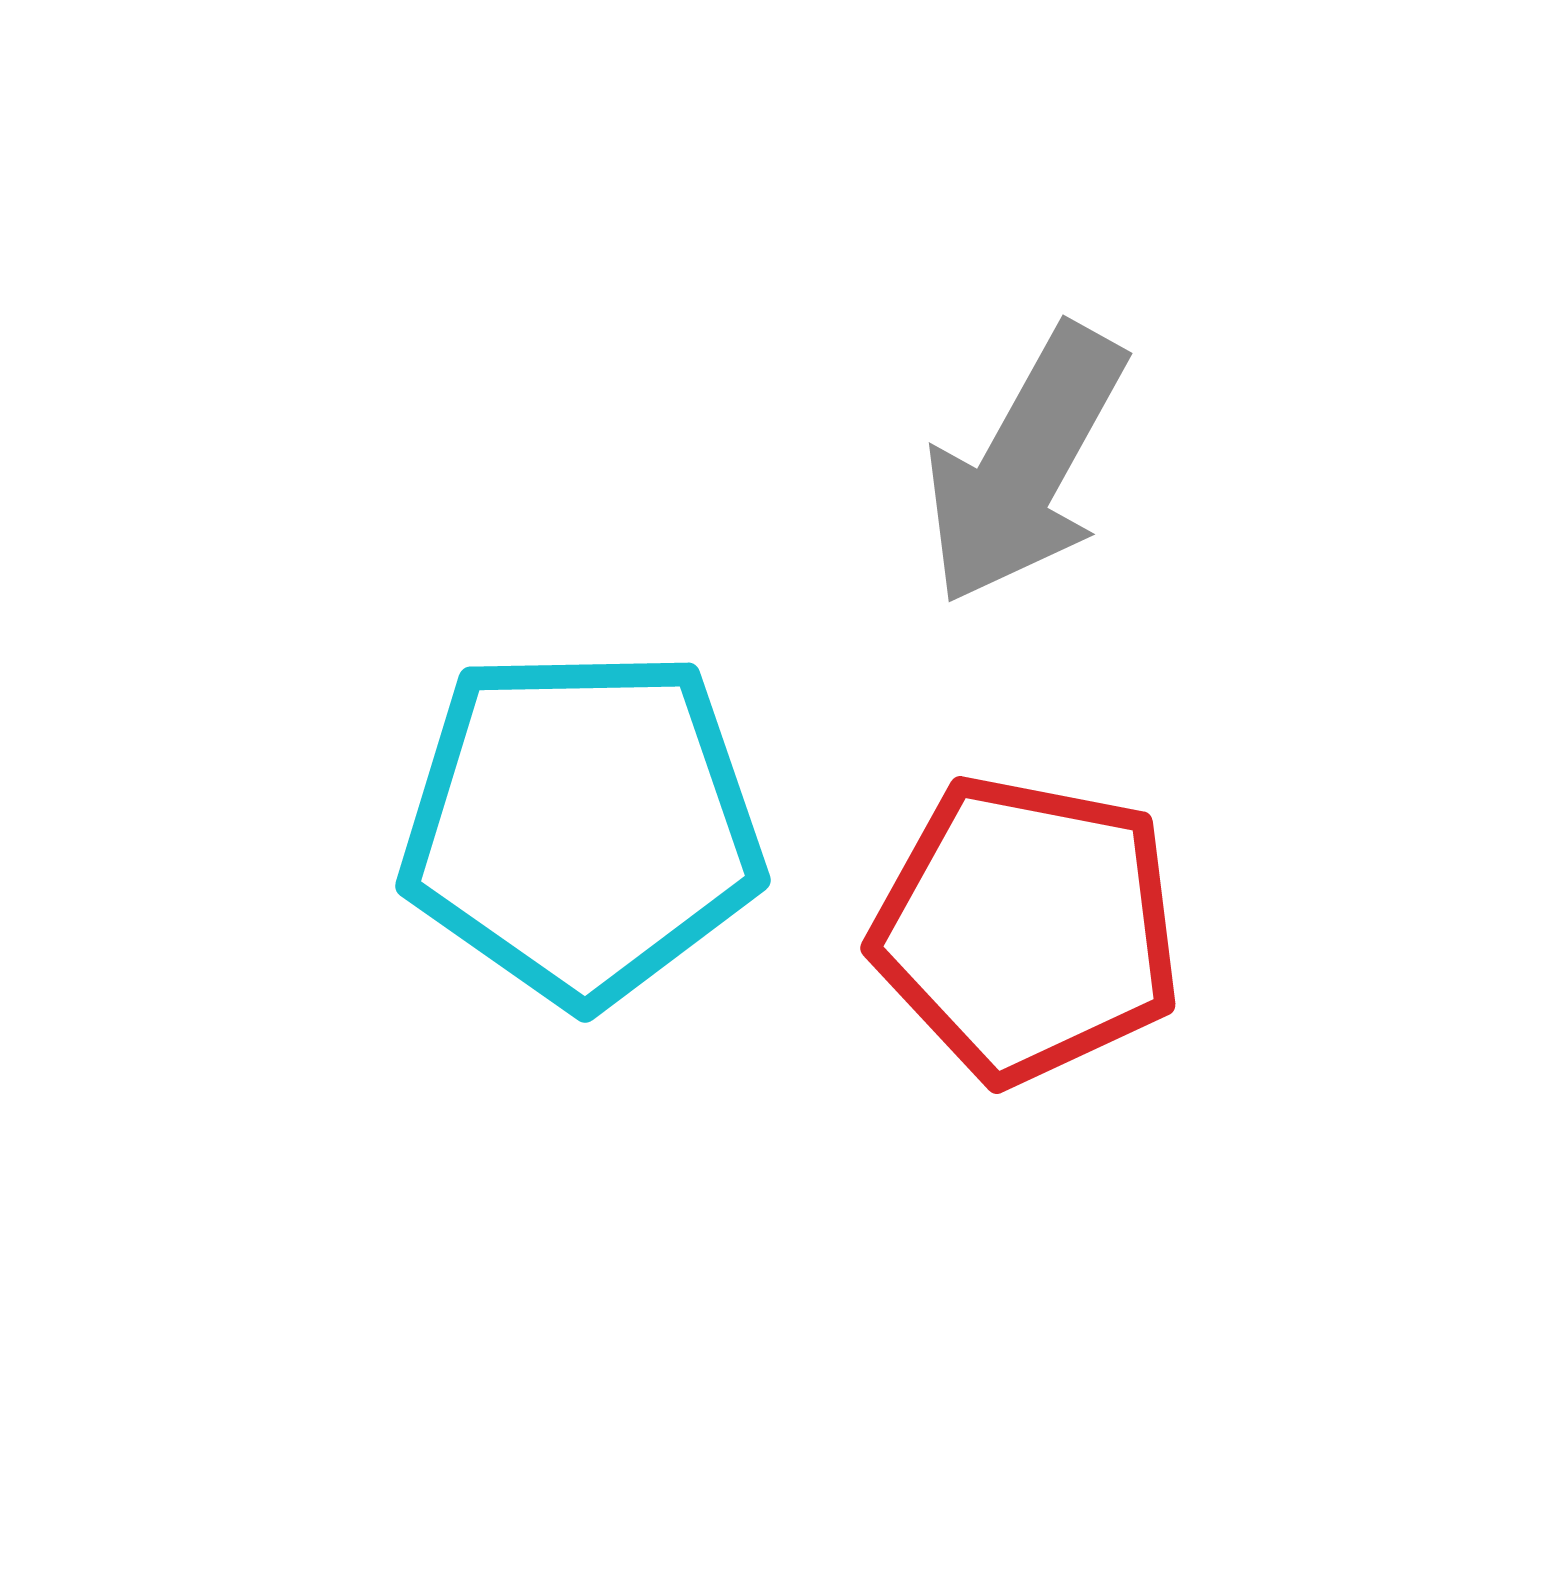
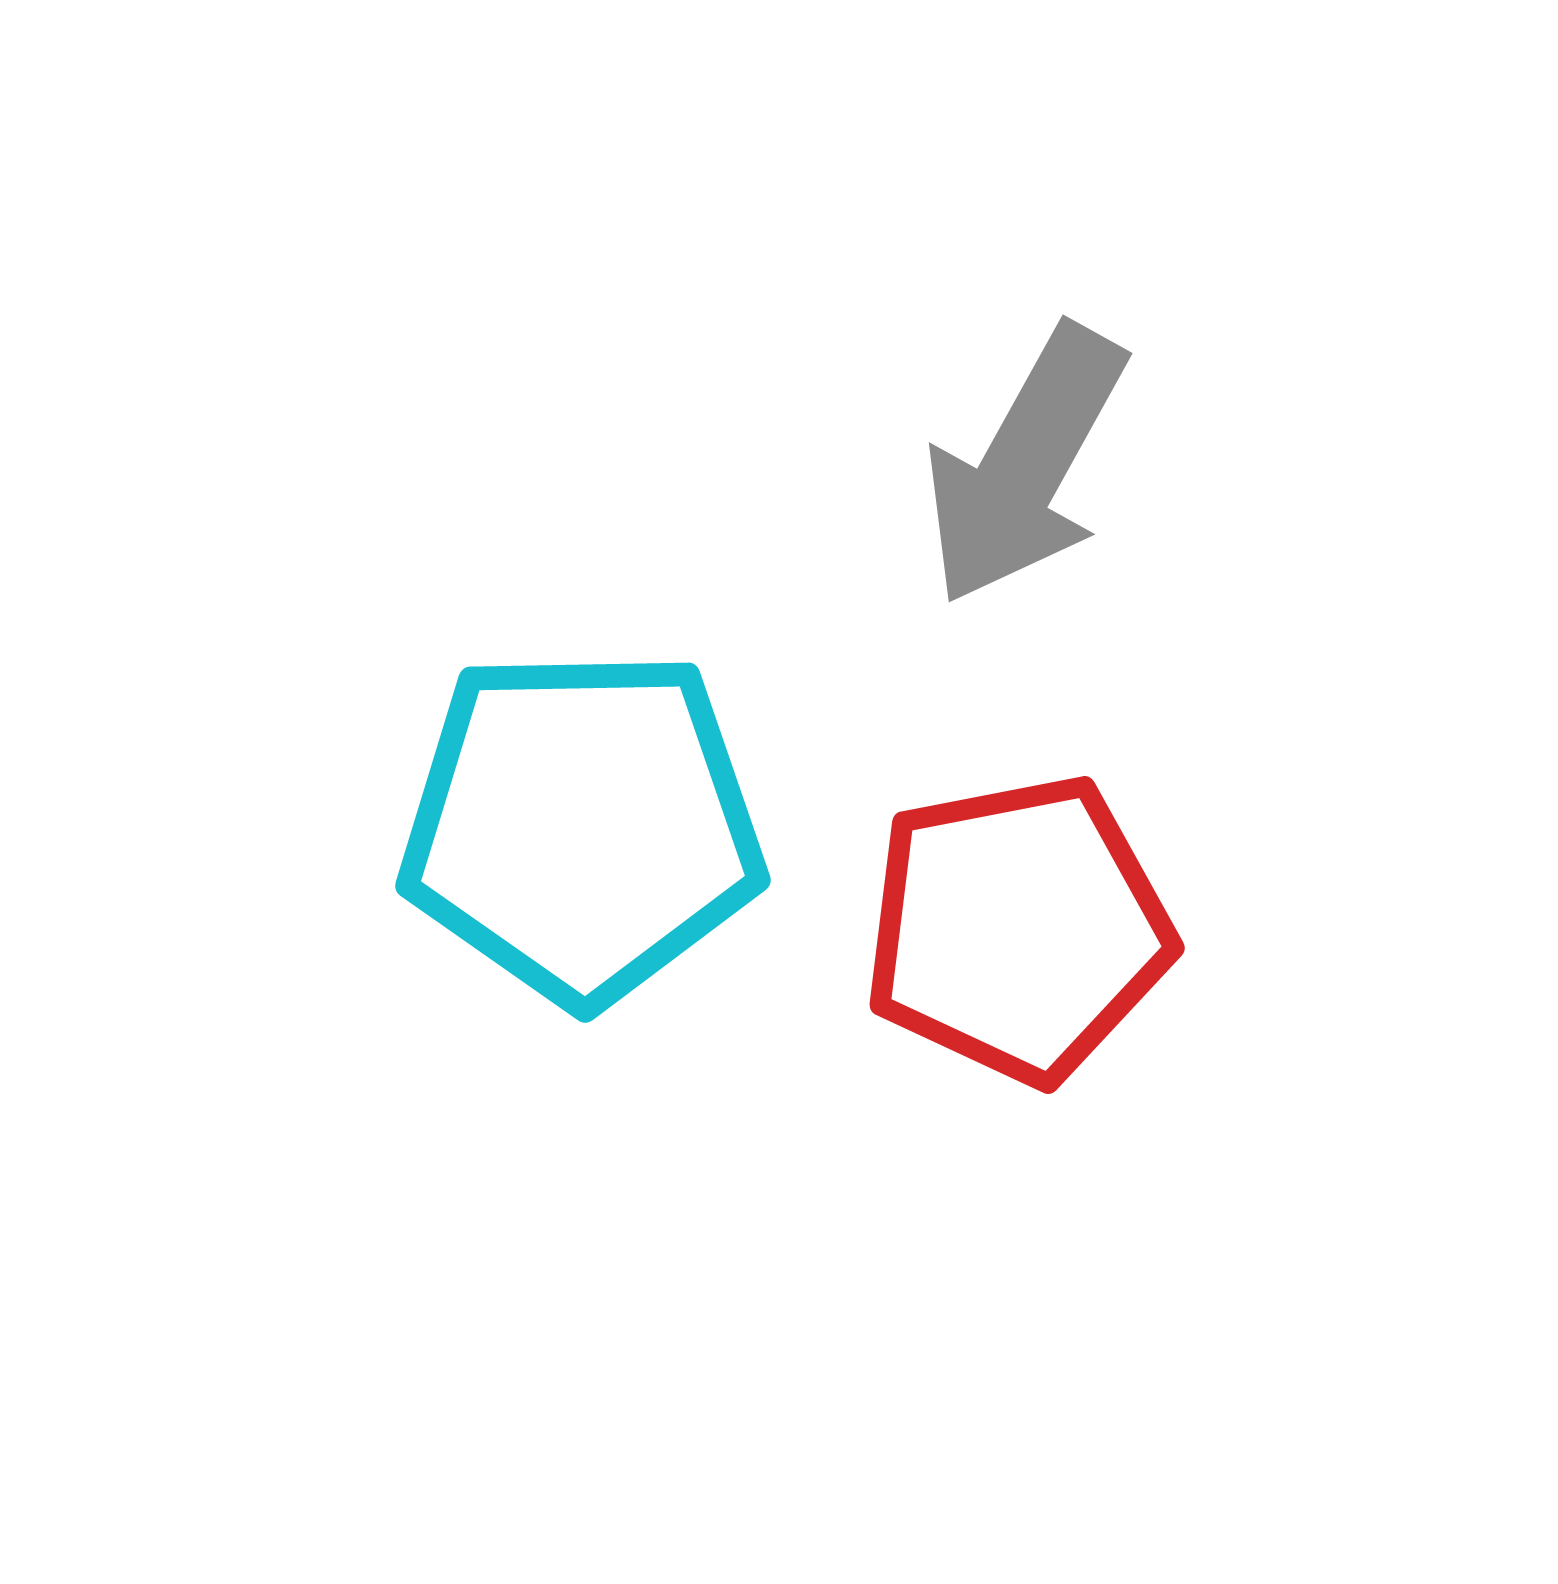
red pentagon: moved 9 px left; rotated 22 degrees counterclockwise
